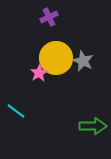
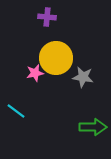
purple cross: moved 2 px left; rotated 30 degrees clockwise
gray star: moved 16 px down; rotated 15 degrees counterclockwise
pink star: moved 4 px left; rotated 18 degrees clockwise
green arrow: moved 1 px down
